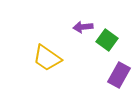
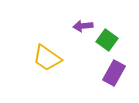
purple arrow: moved 1 px up
purple rectangle: moved 5 px left, 2 px up
